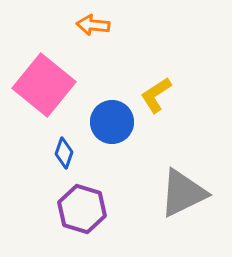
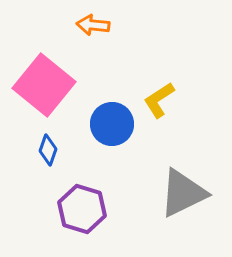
yellow L-shape: moved 3 px right, 5 px down
blue circle: moved 2 px down
blue diamond: moved 16 px left, 3 px up
